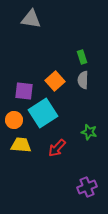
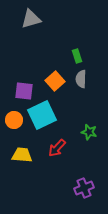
gray triangle: rotated 25 degrees counterclockwise
green rectangle: moved 5 px left, 1 px up
gray semicircle: moved 2 px left, 1 px up
cyan square: moved 1 px left, 2 px down; rotated 8 degrees clockwise
yellow trapezoid: moved 1 px right, 10 px down
purple cross: moved 3 px left, 1 px down
